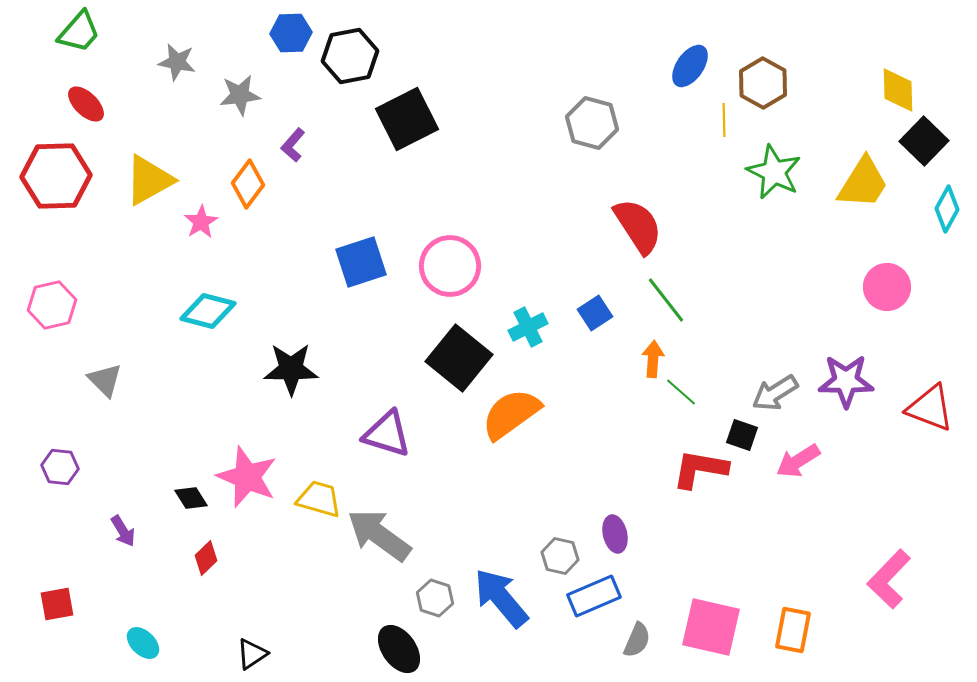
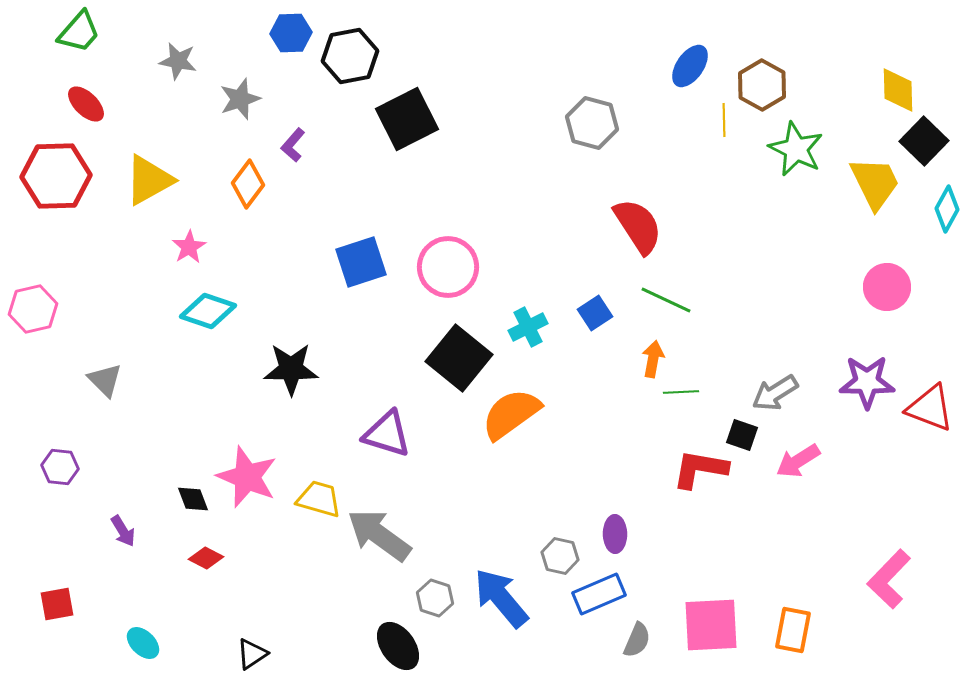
gray star at (177, 62): moved 1 px right, 1 px up
brown hexagon at (763, 83): moved 1 px left, 2 px down
gray star at (240, 95): moved 4 px down; rotated 12 degrees counterclockwise
green star at (774, 172): moved 22 px right, 23 px up
yellow trapezoid at (863, 183): moved 12 px right; rotated 58 degrees counterclockwise
pink star at (201, 222): moved 12 px left, 25 px down
pink circle at (450, 266): moved 2 px left, 1 px down
green line at (666, 300): rotated 27 degrees counterclockwise
pink hexagon at (52, 305): moved 19 px left, 4 px down
cyan diamond at (208, 311): rotated 4 degrees clockwise
orange arrow at (653, 359): rotated 6 degrees clockwise
purple star at (846, 381): moved 21 px right, 1 px down
green line at (681, 392): rotated 44 degrees counterclockwise
black diamond at (191, 498): moved 2 px right, 1 px down; rotated 12 degrees clockwise
purple ellipse at (615, 534): rotated 12 degrees clockwise
red diamond at (206, 558): rotated 72 degrees clockwise
blue rectangle at (594, 596): moved 5 px right, 2 px up
pink square at (711, 627): moved 2 px up; rotated 16 degrees counterclockwise
black ellipse at (399, 649): moved 1 px left, 3 px up
